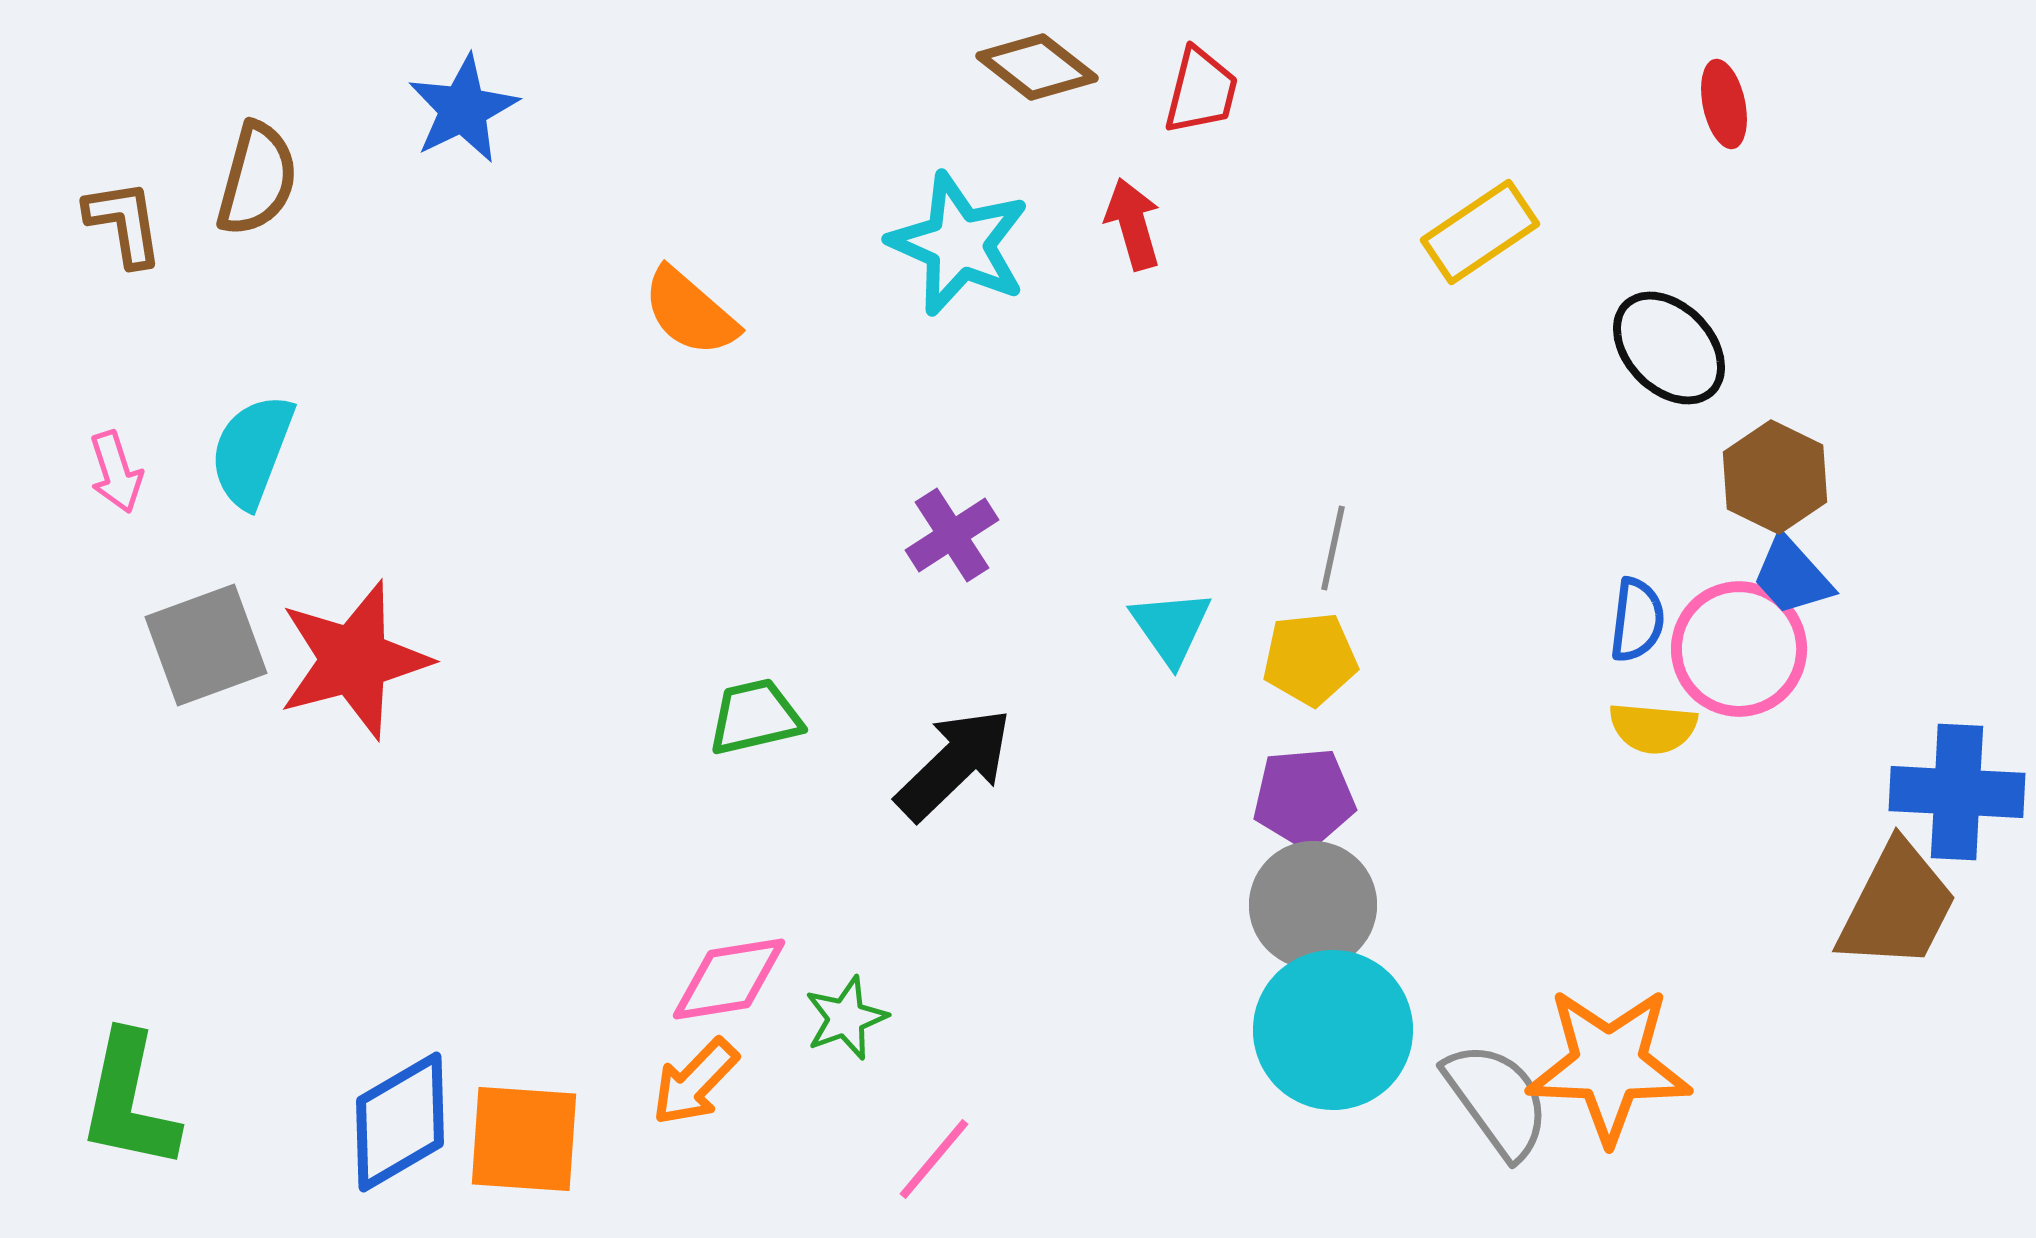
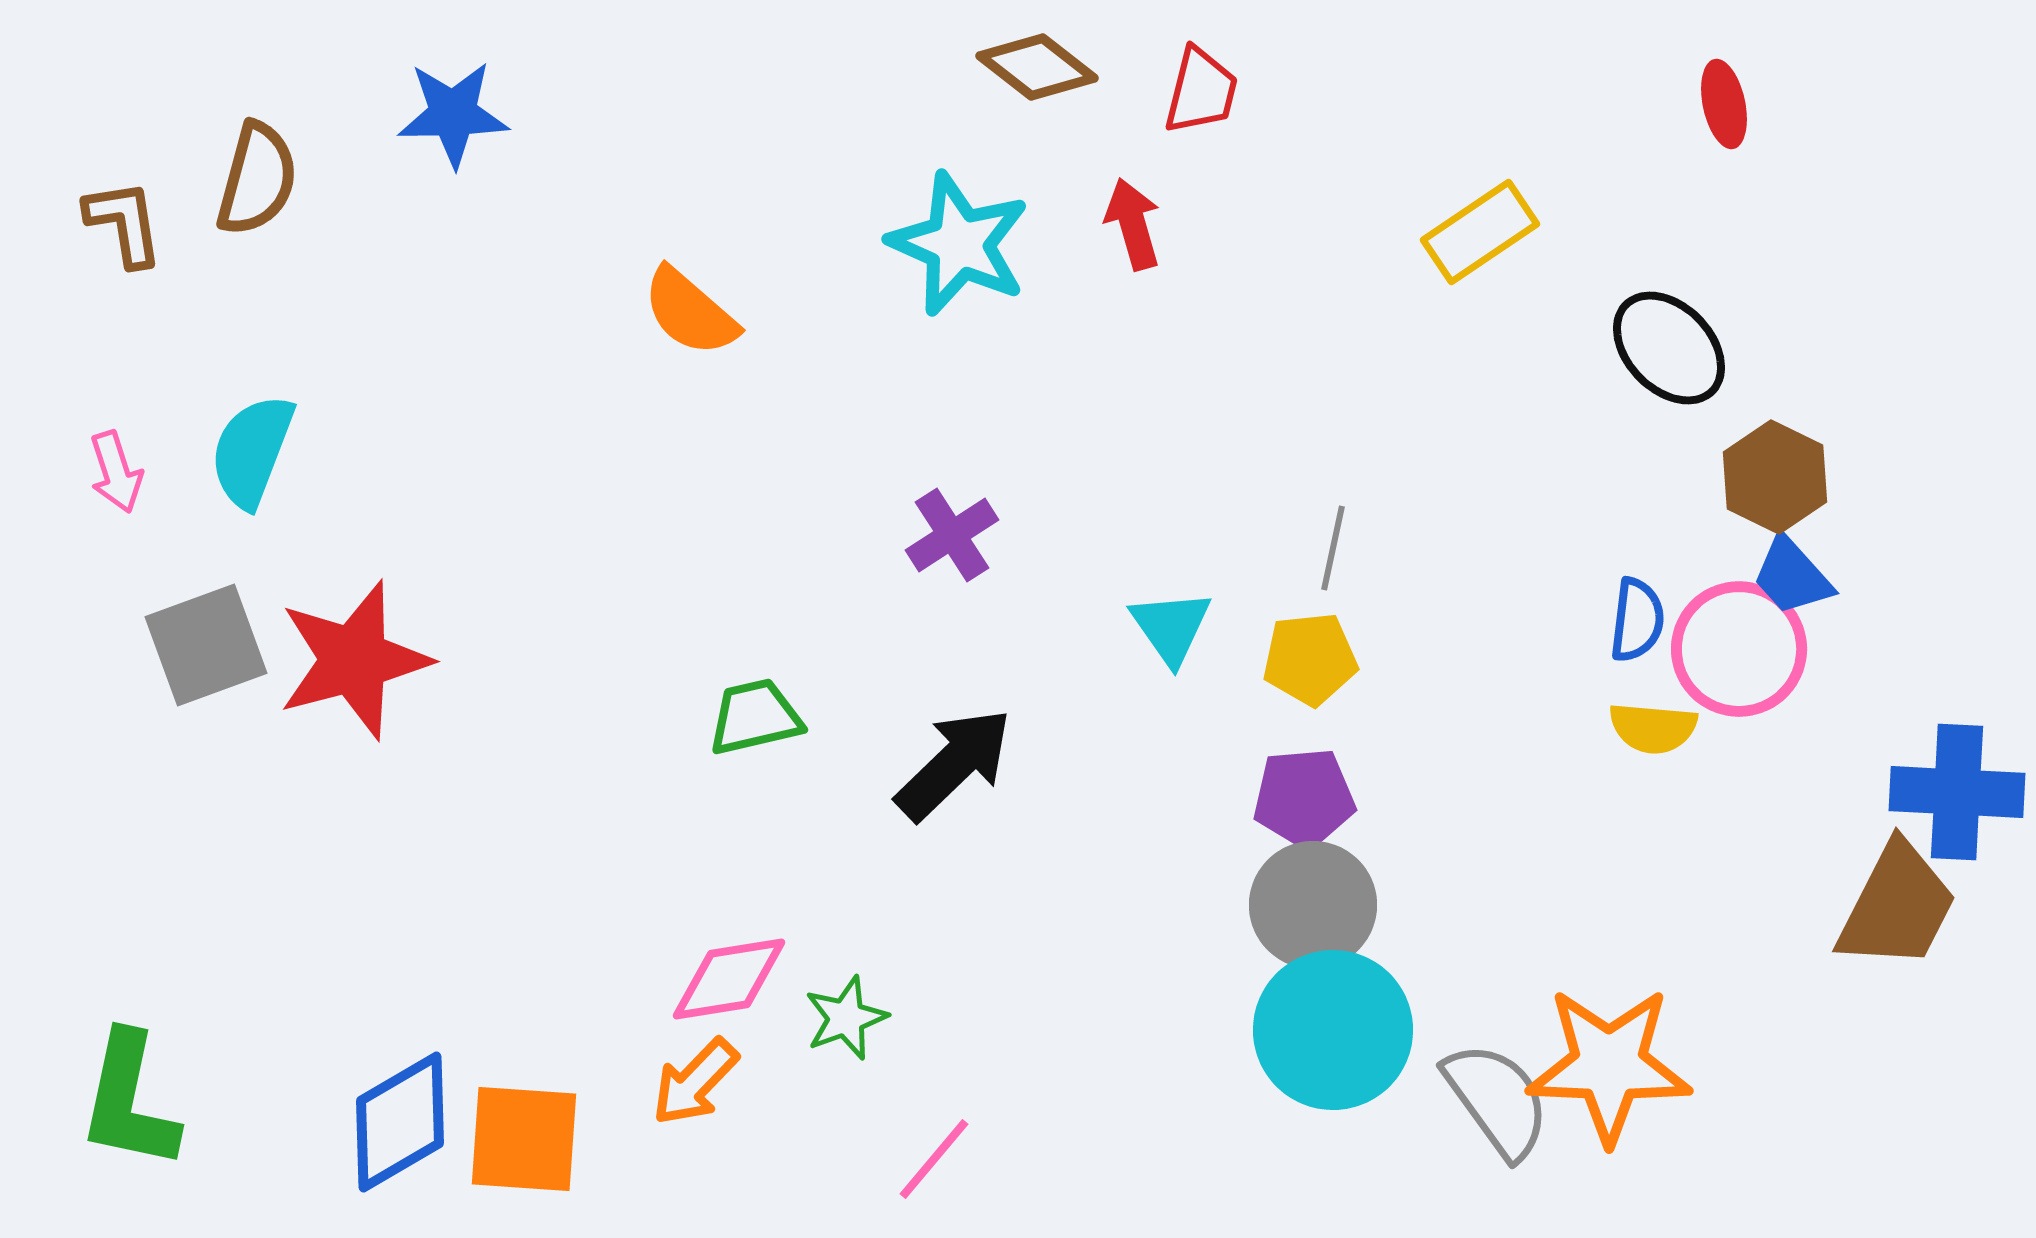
blue star: moved 10 px left, 5 px down; rotated 25 degrees clockwise
